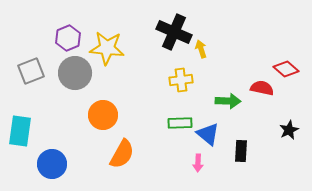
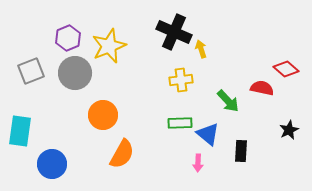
yellow star: moved 2 px right, 2 px up; rotated 28 degrees counterclockwise
green arrow: rotated 45 degrees clockwise
